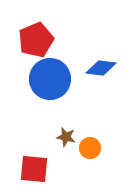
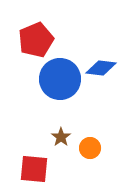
blue circle: moved 10 px right
brown star: moved 5 px left; rotated 24 degrees clockwise
